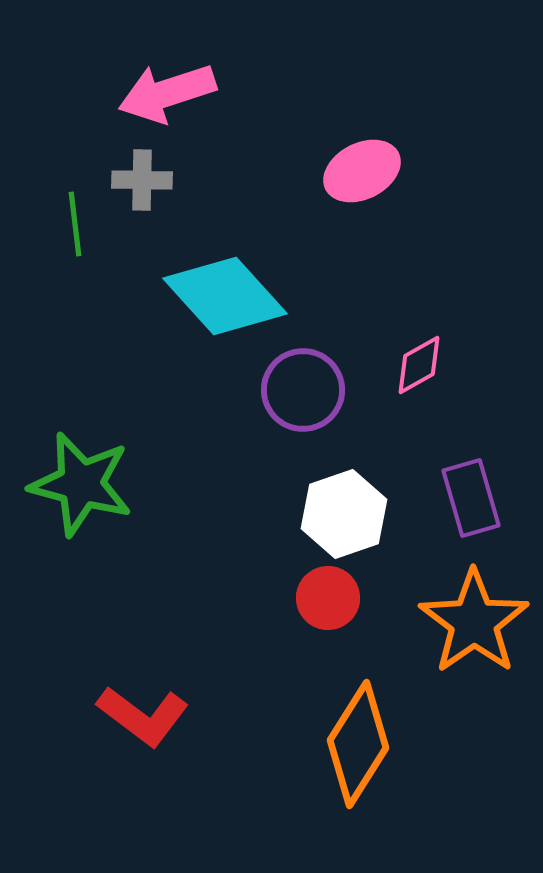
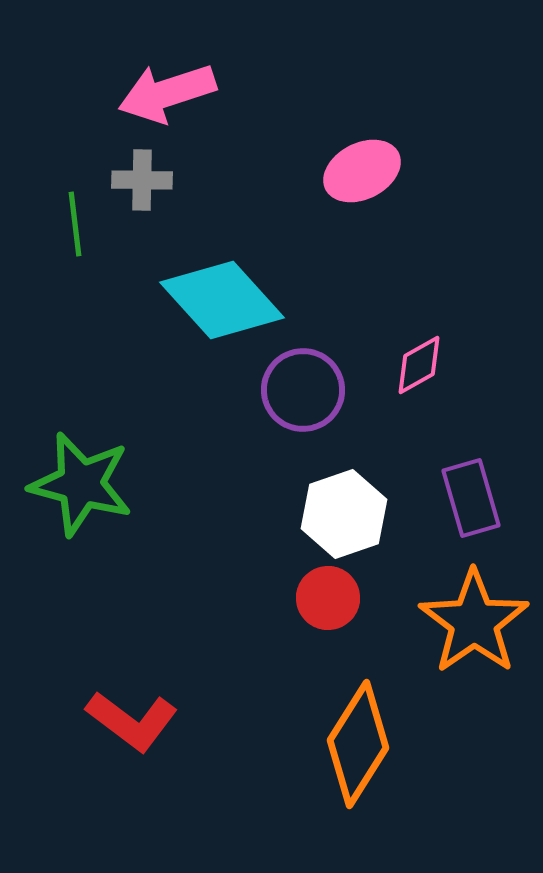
cyan diamond: moved 3 px left, 4 px down
red L-shape: moved 11 px left, 5 px down
